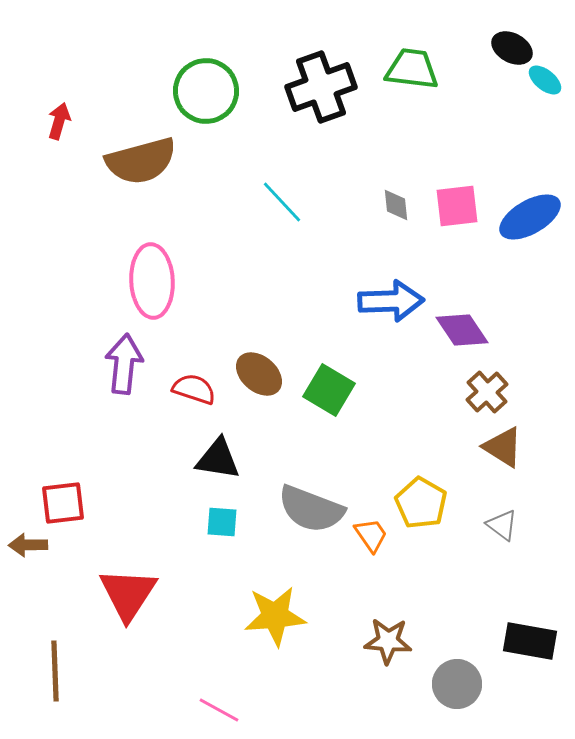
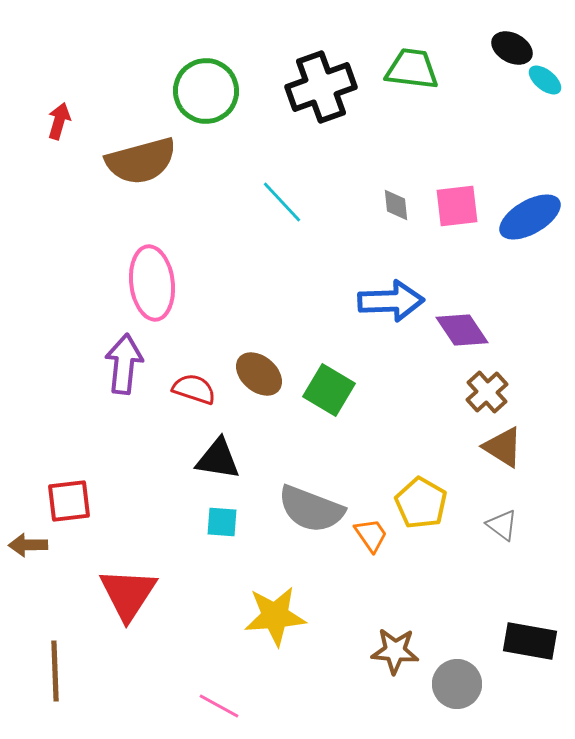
pink ellipse: moved 2 px down; rotated 4 degrees counterclockwise
red square: moved 6 px right, 2 px up
brown star: moved 7 px right, 10 px down
pink line: moved 4 px up
